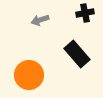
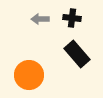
black cross: moved 13 px left, 5 px down; rotated 18 degrees clockwise
gray arrow: moved 1 px up; rotated 18 degrees clockwise
